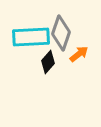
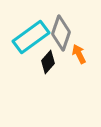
cyan rectangle: rotated 33 degrees counterclockwise
orange arrow: rotated 78 degrees counterclockwise
